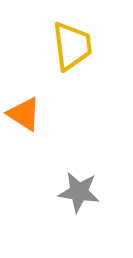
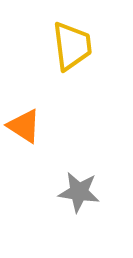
orange triangle: moved 12 px down
